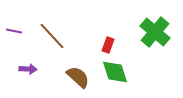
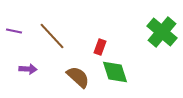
green cross: moved 7 px right
red rectangle: moved 8 px left, 2 px down
